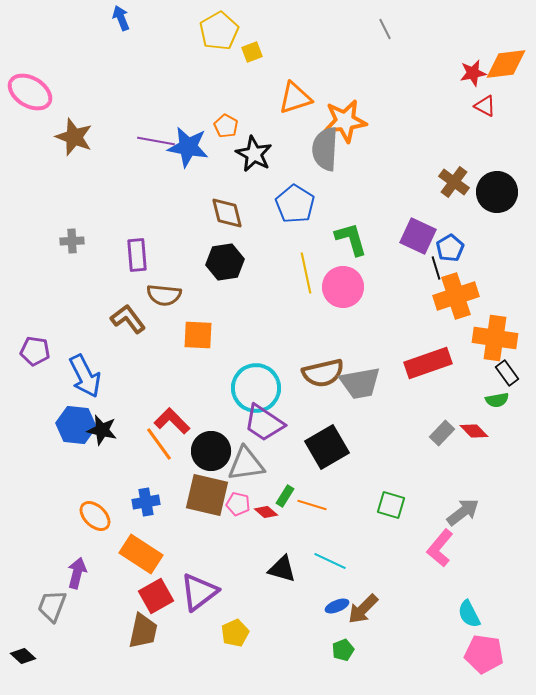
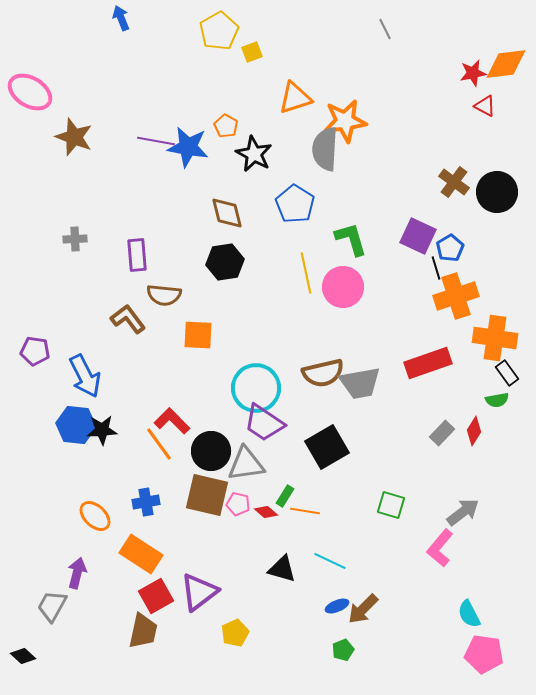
gray cross at (72, 241): moved 3 px right, 2 px up
black star at (102, 430): rotated 16 degrees counterclockwise
red diamond at (474, 431): rotated 76 degrees clockwise
orange line at (312, 505): moved 7 px left, 6 px down; rotated 8 degrees counterclockwise
gray trapezoid at (52, 606): rotated 8 degrees clockwise
